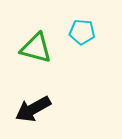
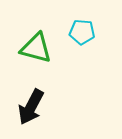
black arrow: moved 2 px left, 2 px up; rotated 33 degrees counterclockwise
